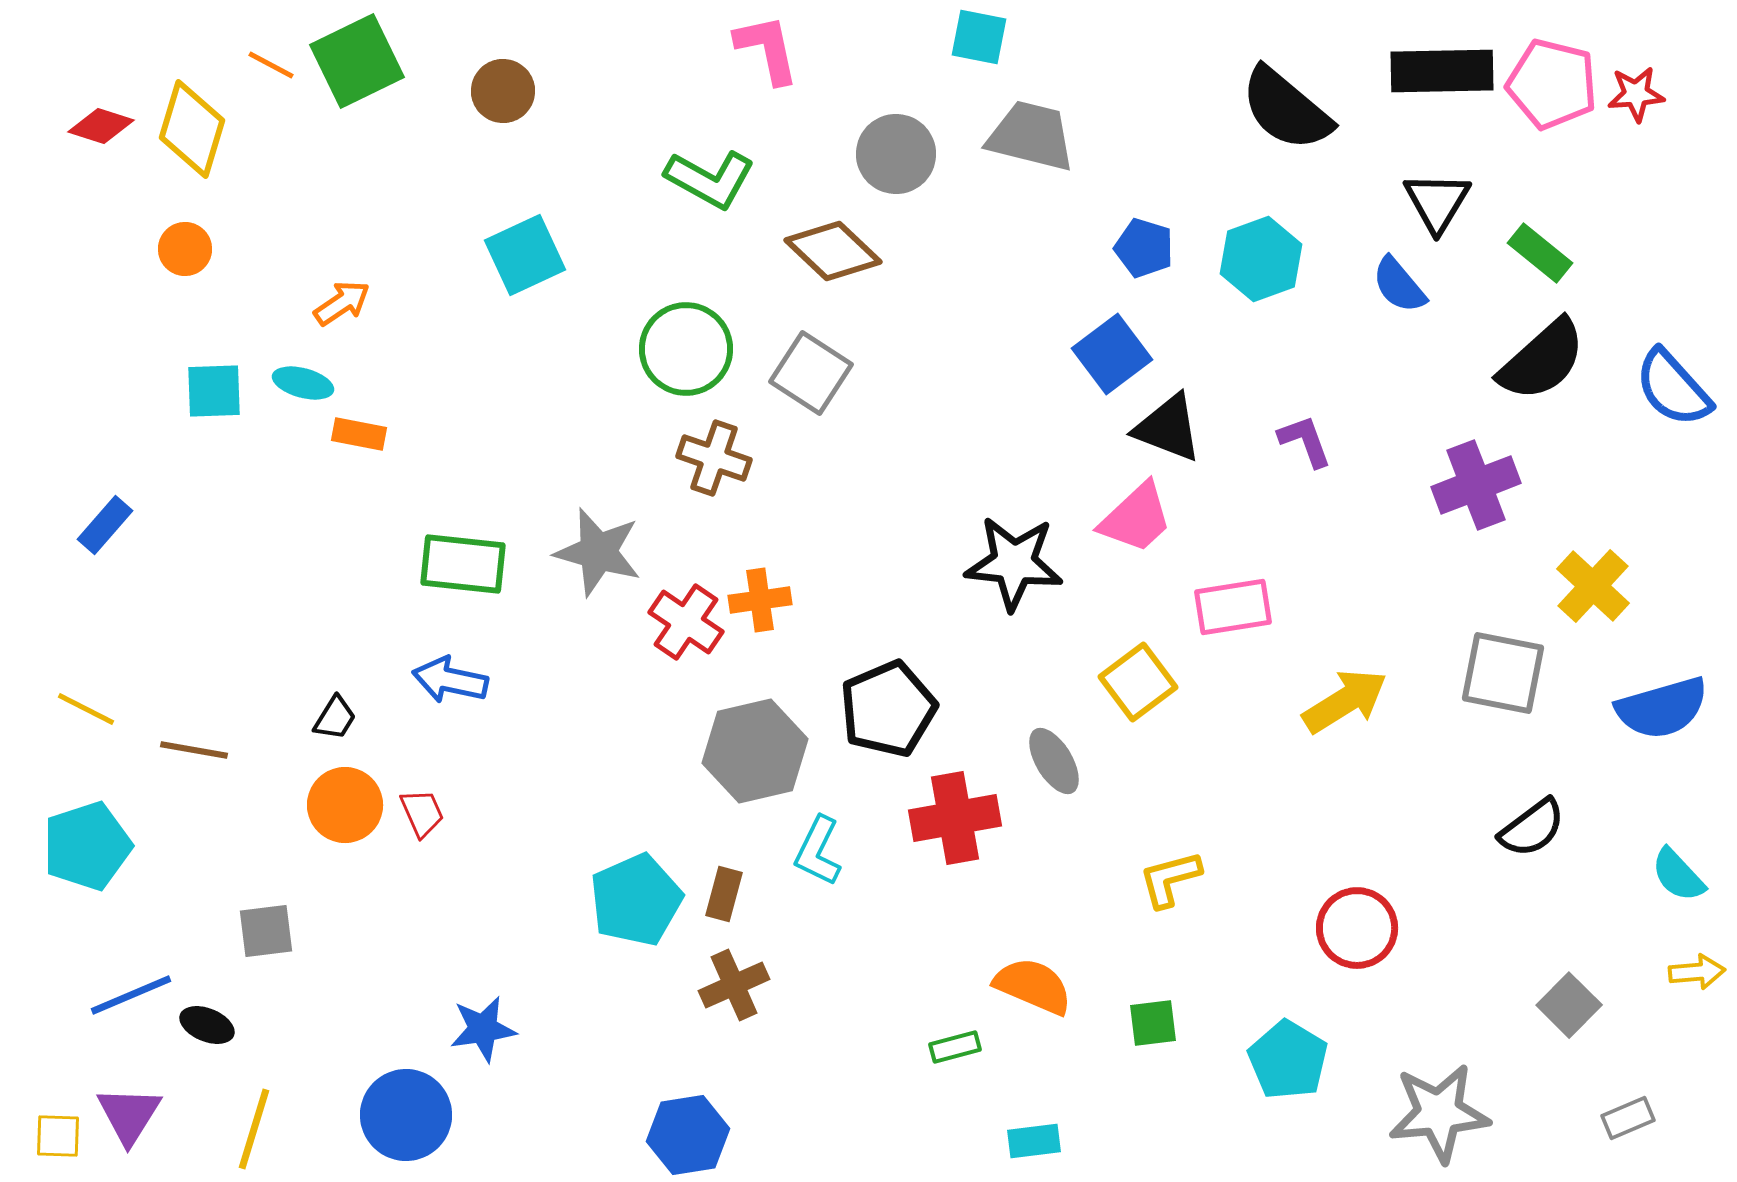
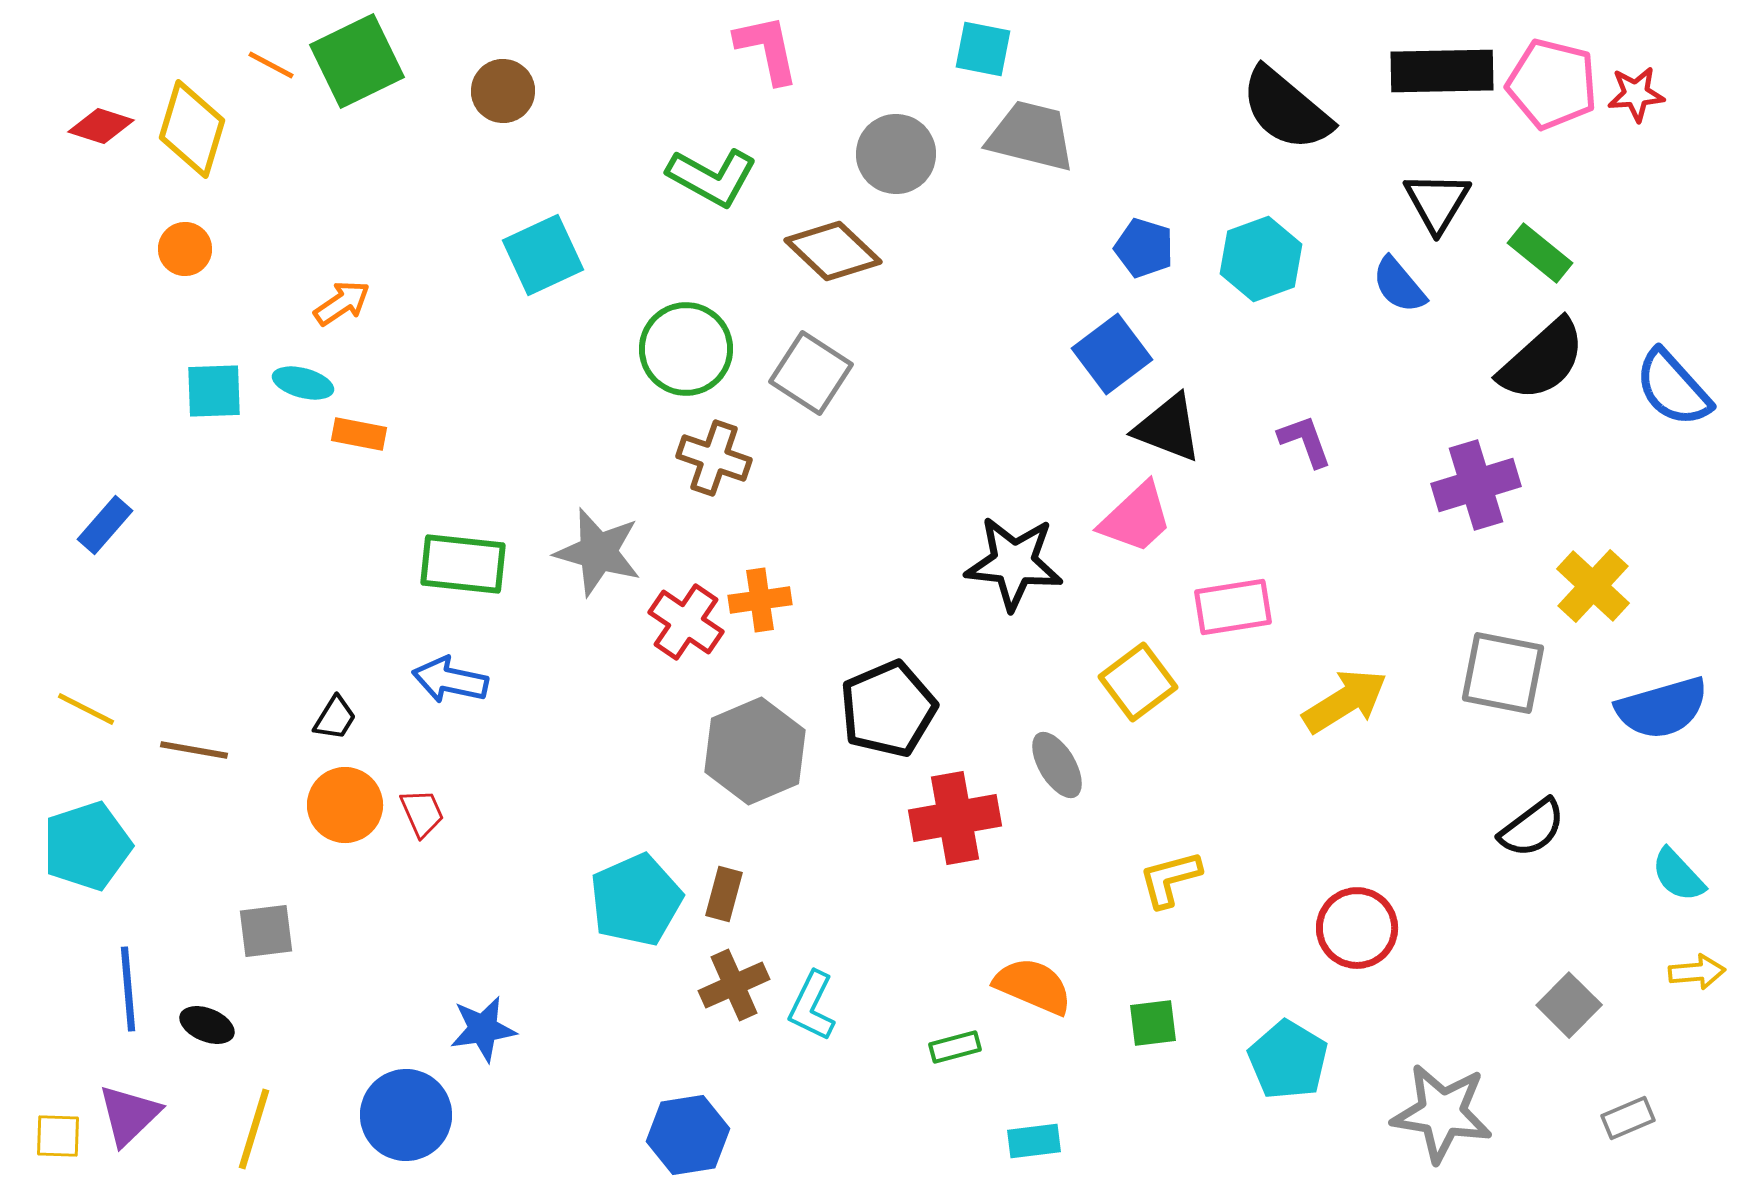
cyan square at (979, 37): moved 4 px right, 12 px down
green L-shape at (710, 179): moved 2 px right, 2 px up
cyan square at (525, 255): moved 18 px right
purple cross at (1476, 485): rotated 4 degrees clockwise
gray hexagon at (755, 751): rotated 10 degrees counterclockwise
gray ellipse at (1054, 761): moved 3 px right, 4 px down
cyan L-shape at (818, 851): moved 6 px left, 155 px down
blue line at (131, 995): moved 3 px left, 6 px up; rotated 72 degrees counterclockwise
gray star at (1439, 1113): moved 3 px right; rotated 14 degrees clockwise
purple triangle at (129, 1115): rotated 14 degrees clockwise
